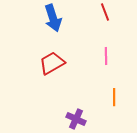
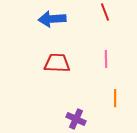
blue arrow: moved 1 px left, 1 px down; rotated 104 degrees clockwise
pink line: moved 3 px down
red trapezoid: moved 5 px right; rotated 32 degrees clockwise
orange line: moved 1 px right, 1 px down
